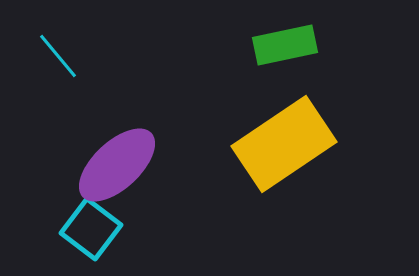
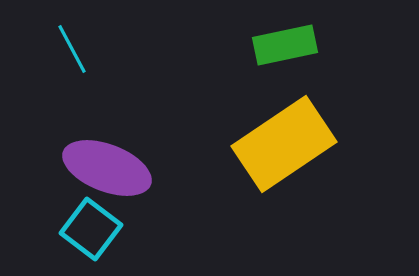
cyan line: moved 14 px right, 7 px up; rotated 12 degrees clockwise
purple ellipse: moved 10 px left, 3 px down; rotated 64 degrees clockwise
